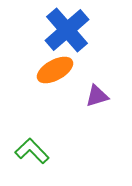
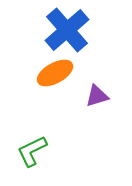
orange ellipse: moved 3 px down
green L-shape: rotated 72 degrees counterclockwise
